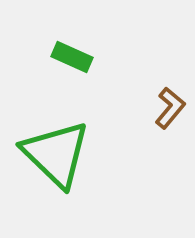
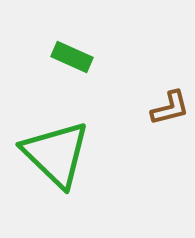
brown L-shape: rotated 36 degrees clockwise
